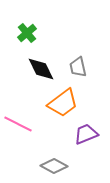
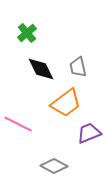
orange trapezoid: moved 3 px right
purple trapezoid: moved 3 px right, 1 px up
